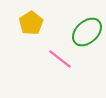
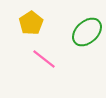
pink line: moved 16 px left
